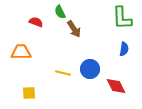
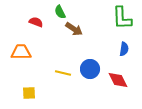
brown arrow: rotated 24 degrees counterclockwise
red diamond: moved 2 px right, 6 px up
